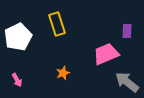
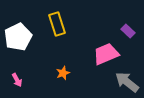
purple rectangle: moved 1 px right; rotated 48 degrees counterclockwise
